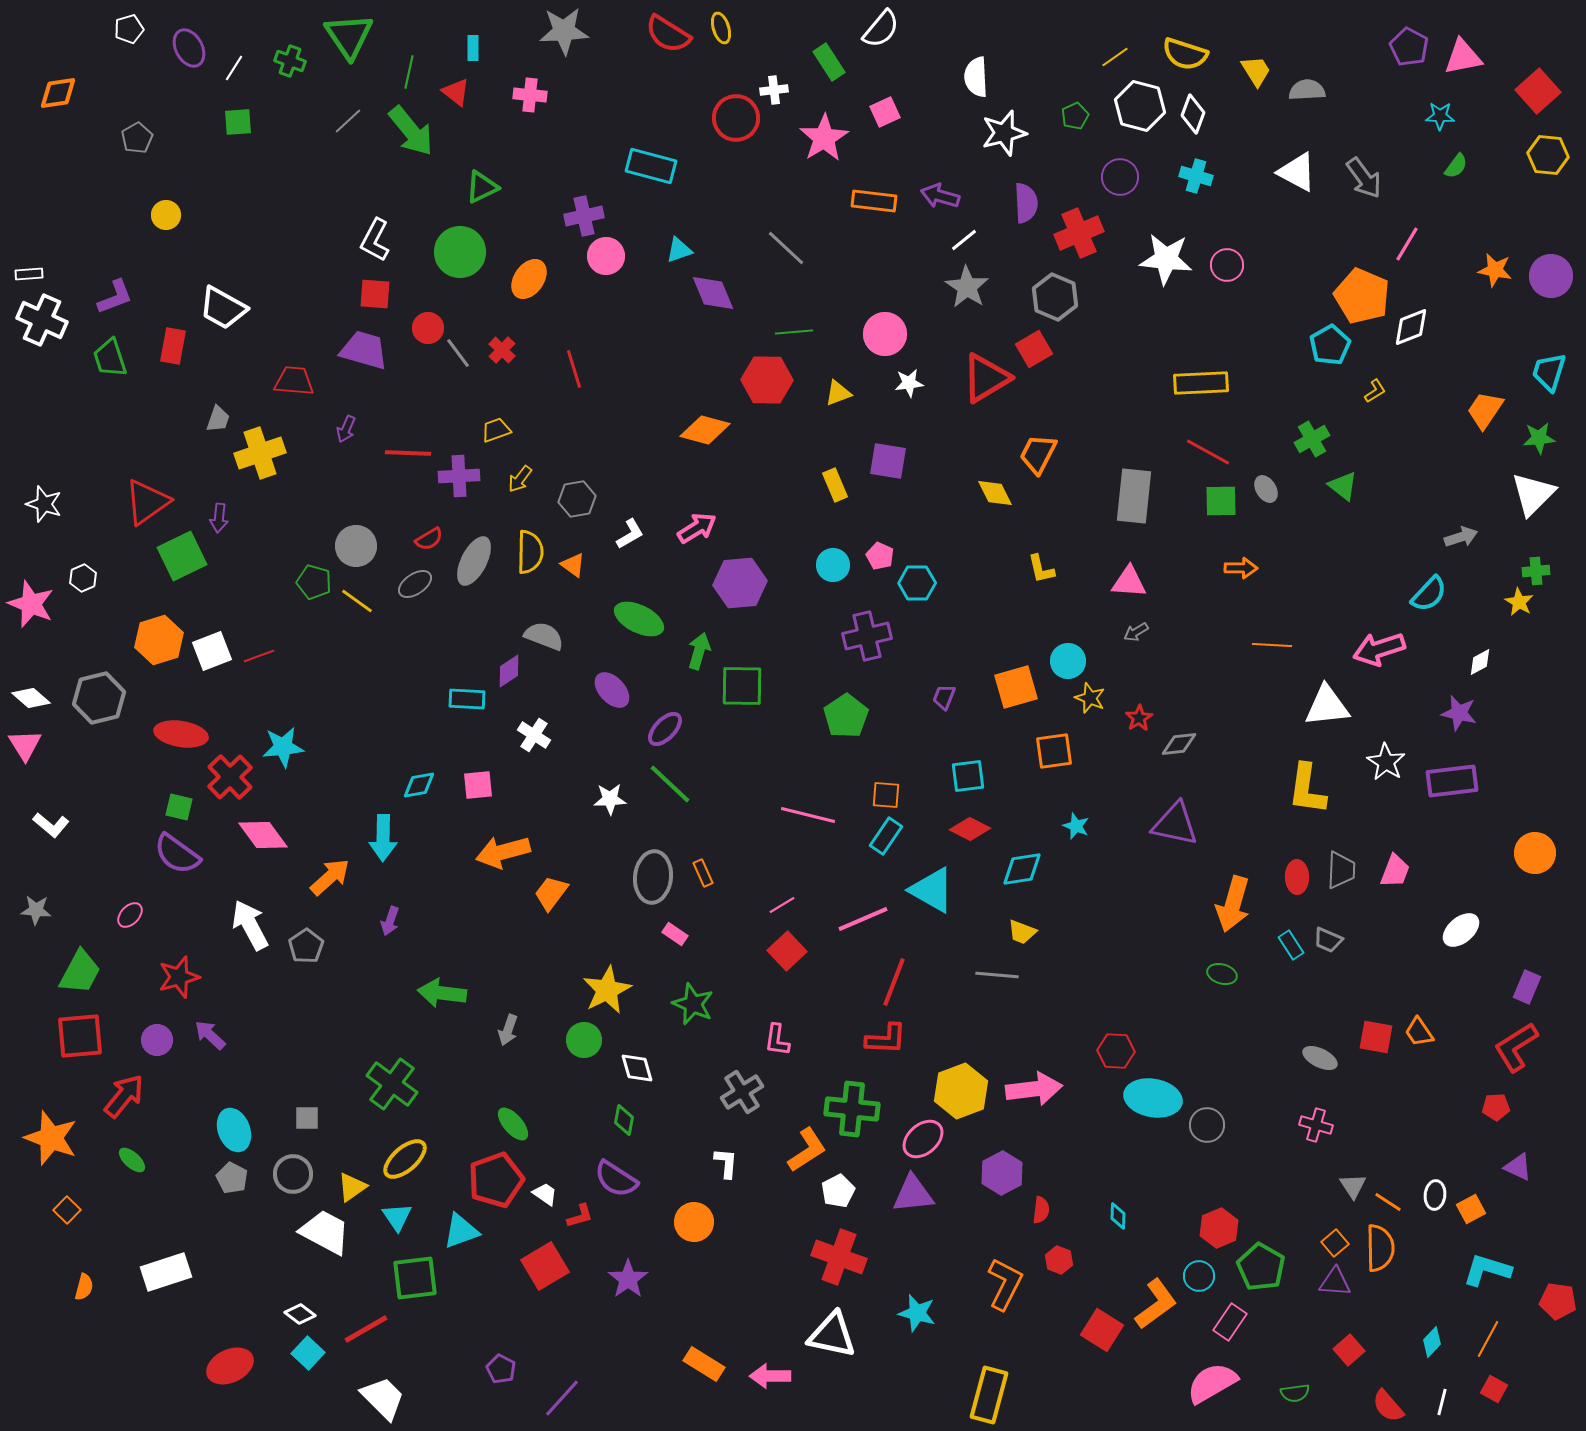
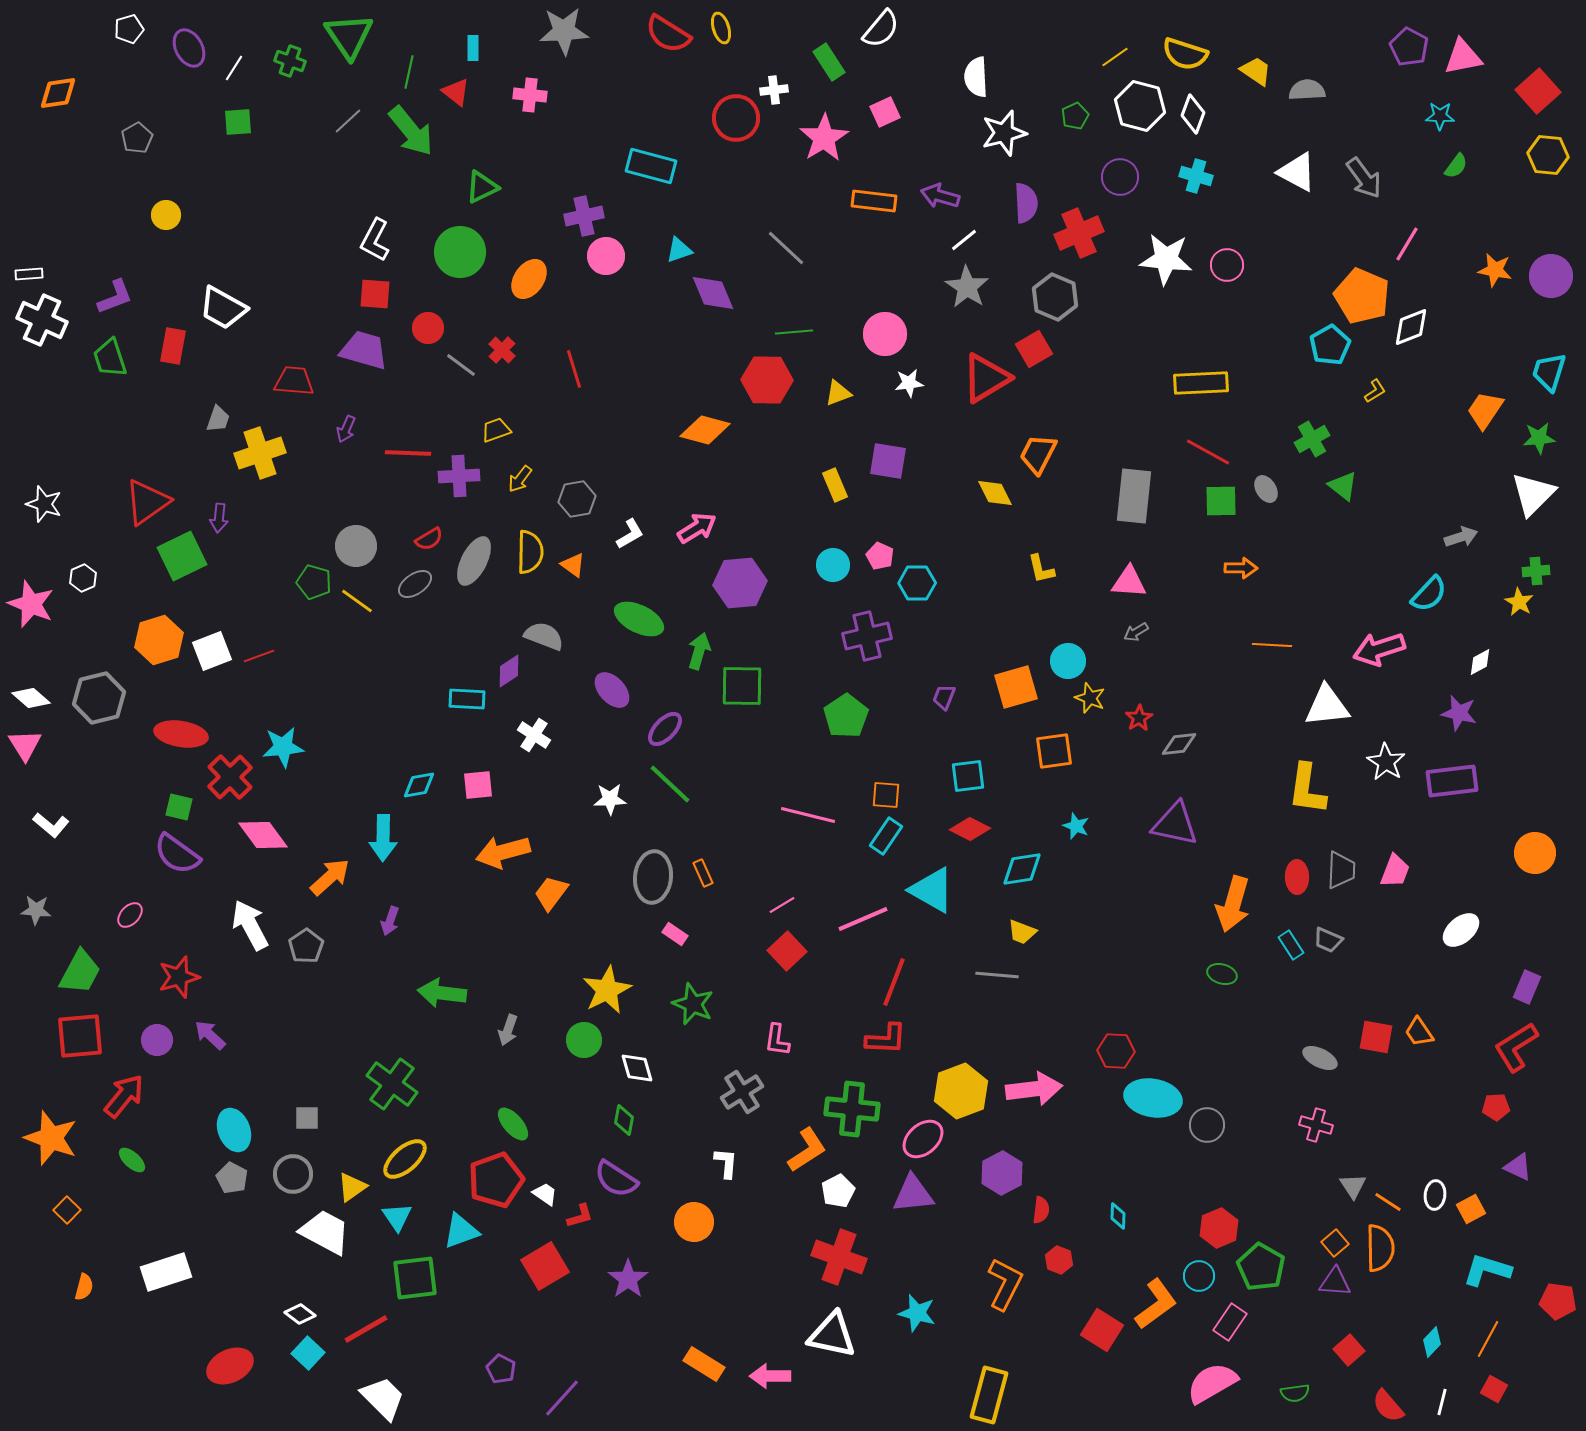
yellow trapezoid at (1256, 71): rotated 24 degrees counterclockwise
gray line at (458, 353): moved 3 px right, 12 px down; rotated 16 degrees counterclockwise
